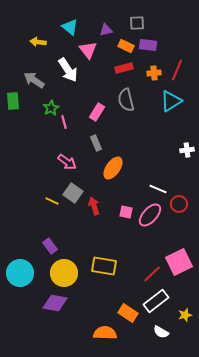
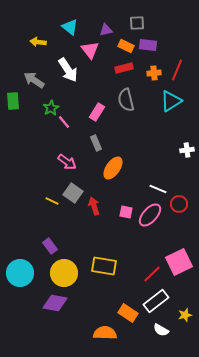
pink triangle at (88, 50): moved 2 px right
pink line at (64, 122): rotated 24 degrees counterclockwise
white semicircle at (161, 332): moved 2 px up
